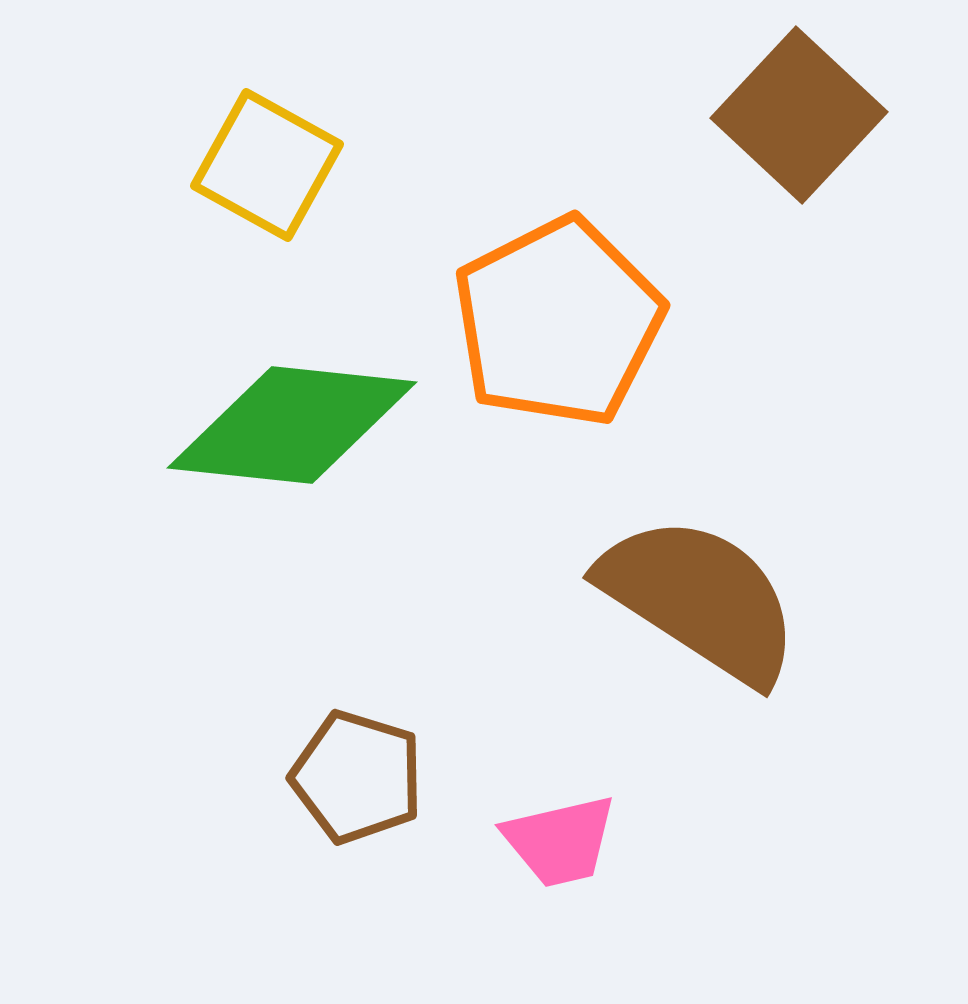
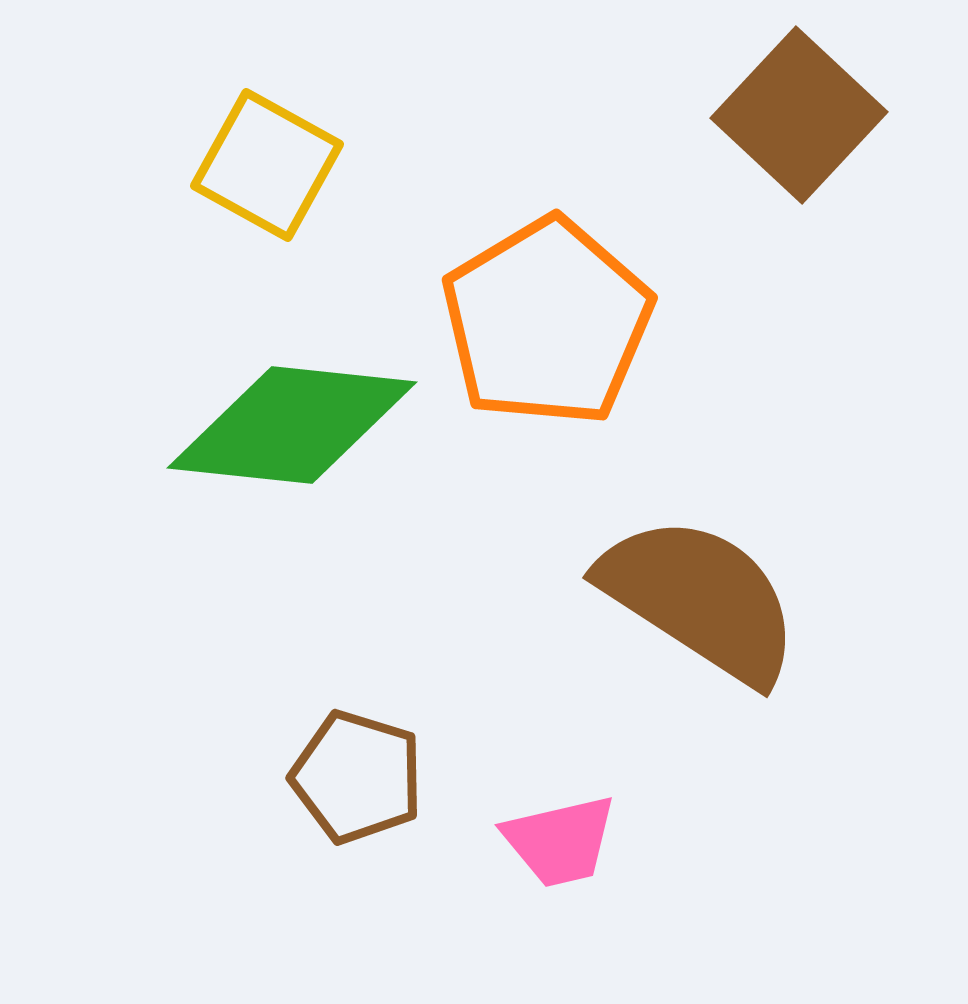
orange pentagon: moved 11 px left; rotated 4 degrees counterclockwise
